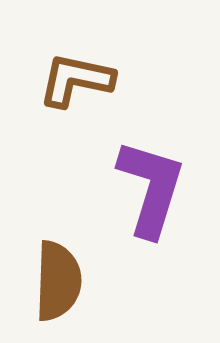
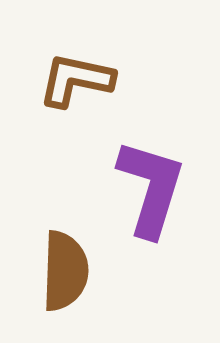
brown semicircle: moved 7 px right, 10 px up
